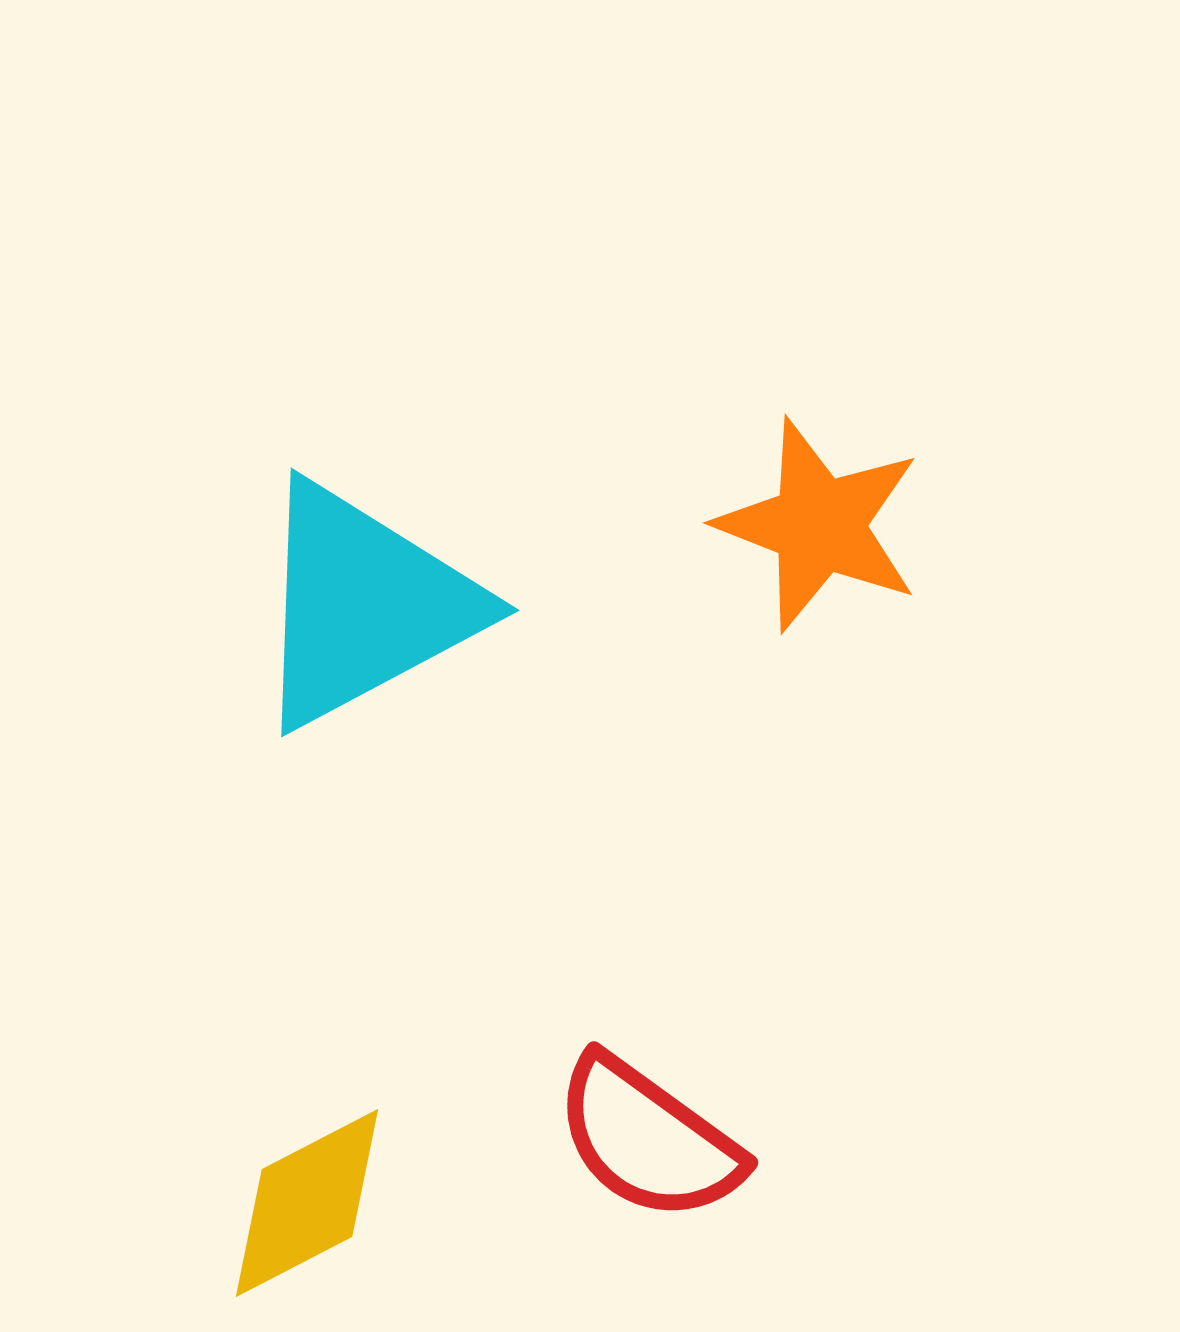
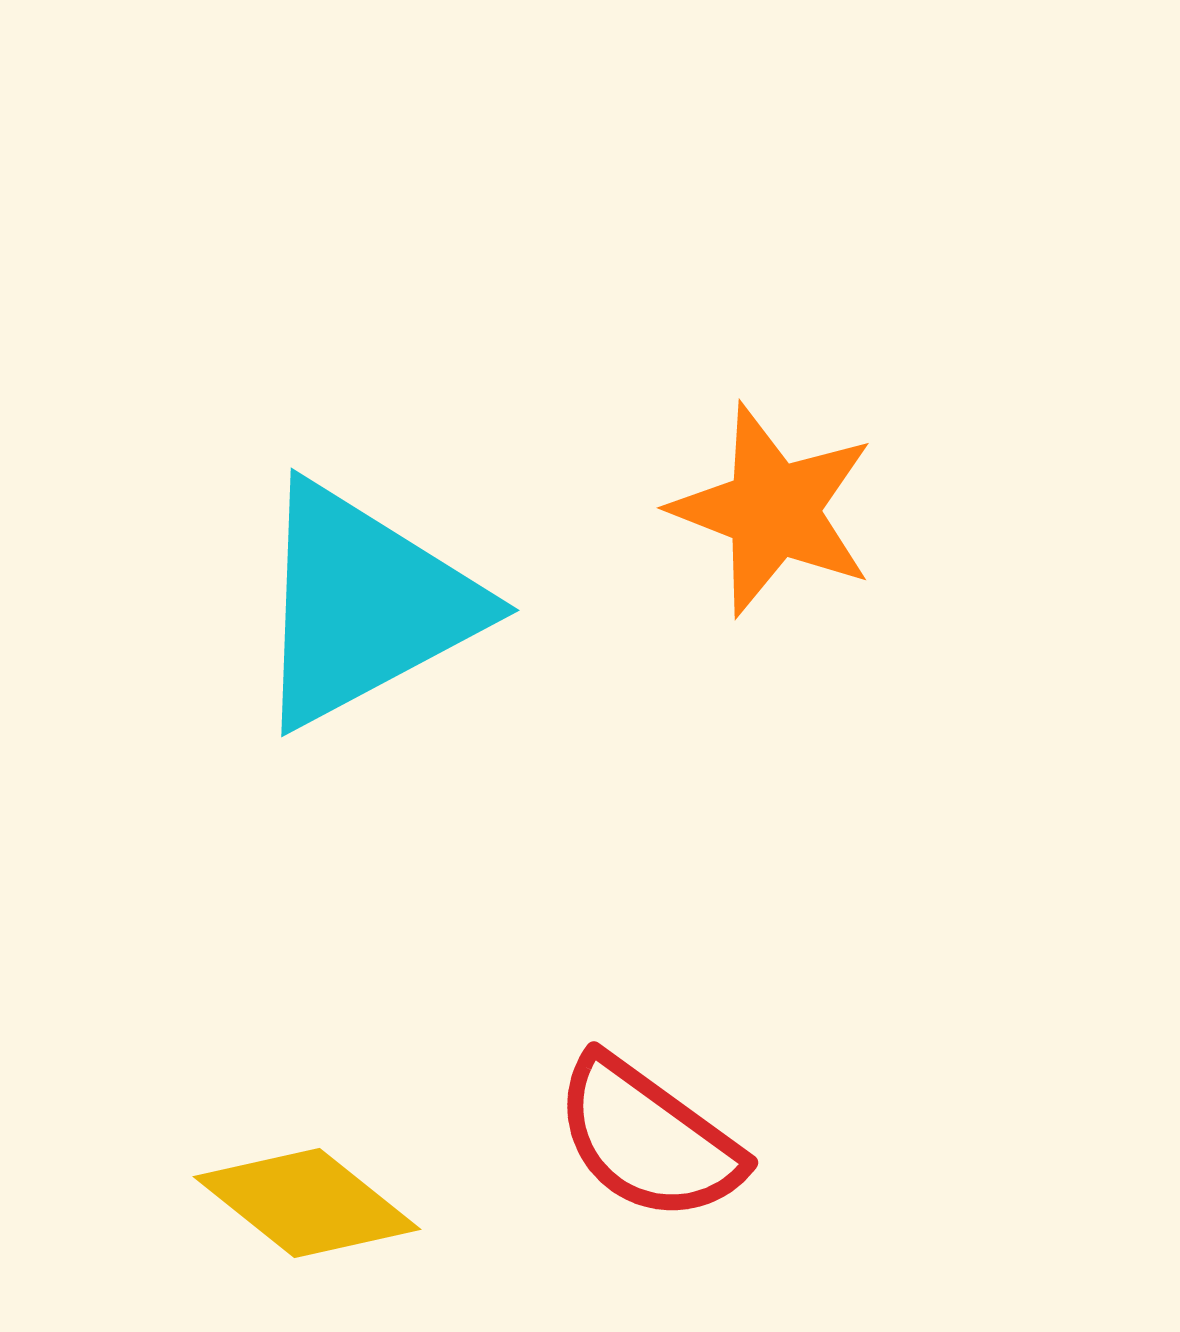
orange star: moved 46 px left, 15 px up
yellow diamond: rotated 66 degrees clockwise
